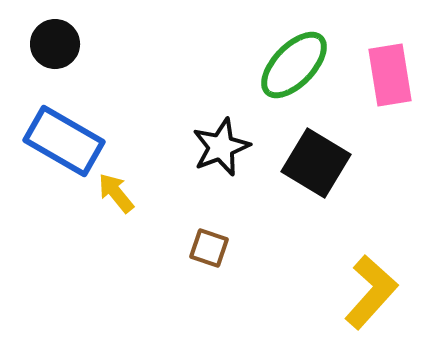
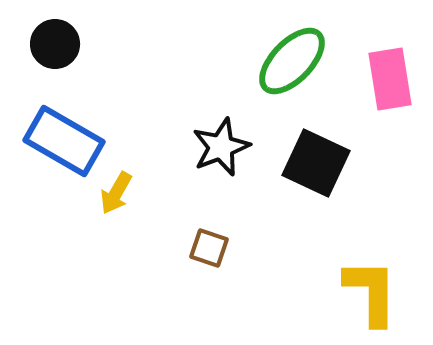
green ellipse: moved 2 px left, 4 px up
pink rectangle: moved 4 px down
black square: rotated 6 degrees counterclockwise
yellow arrow: rotated 111 degrees counterclockwise
yellow L-shape: rotated 42 degrees counterclockwise
